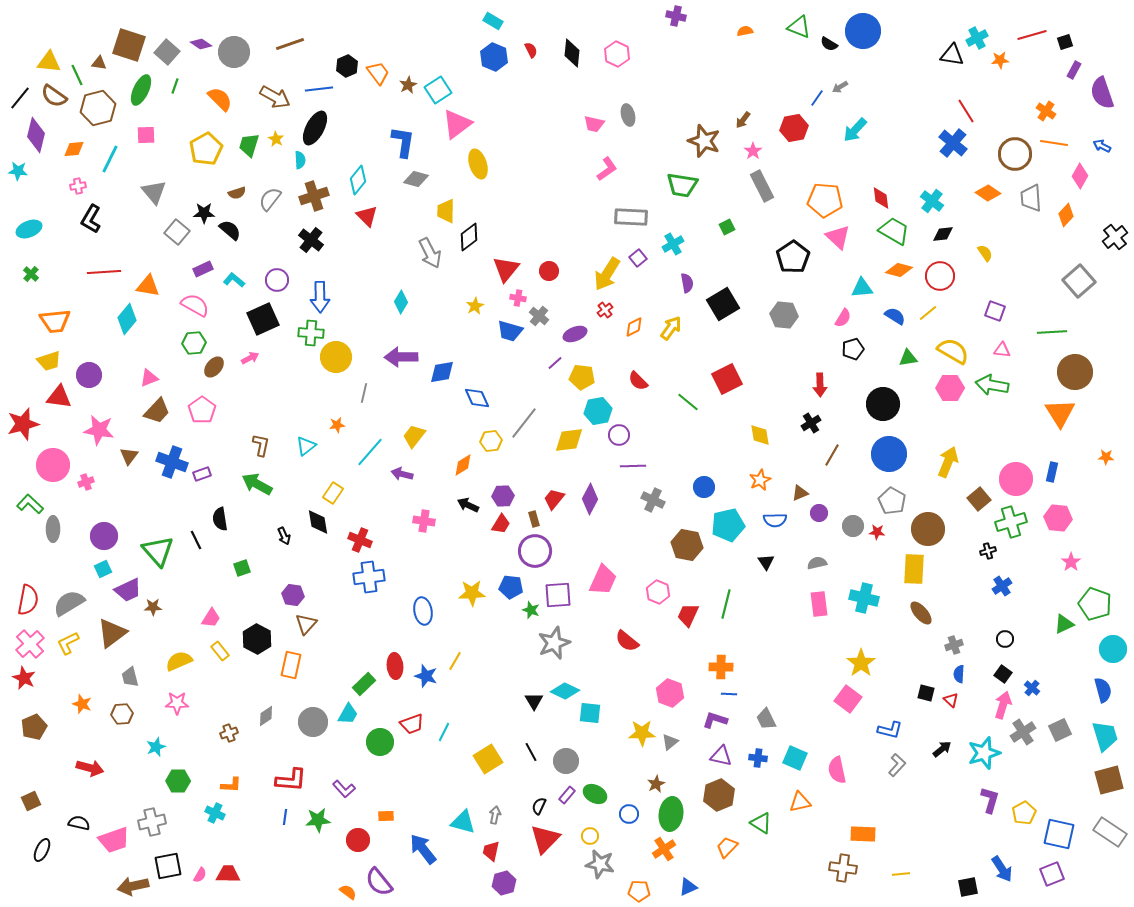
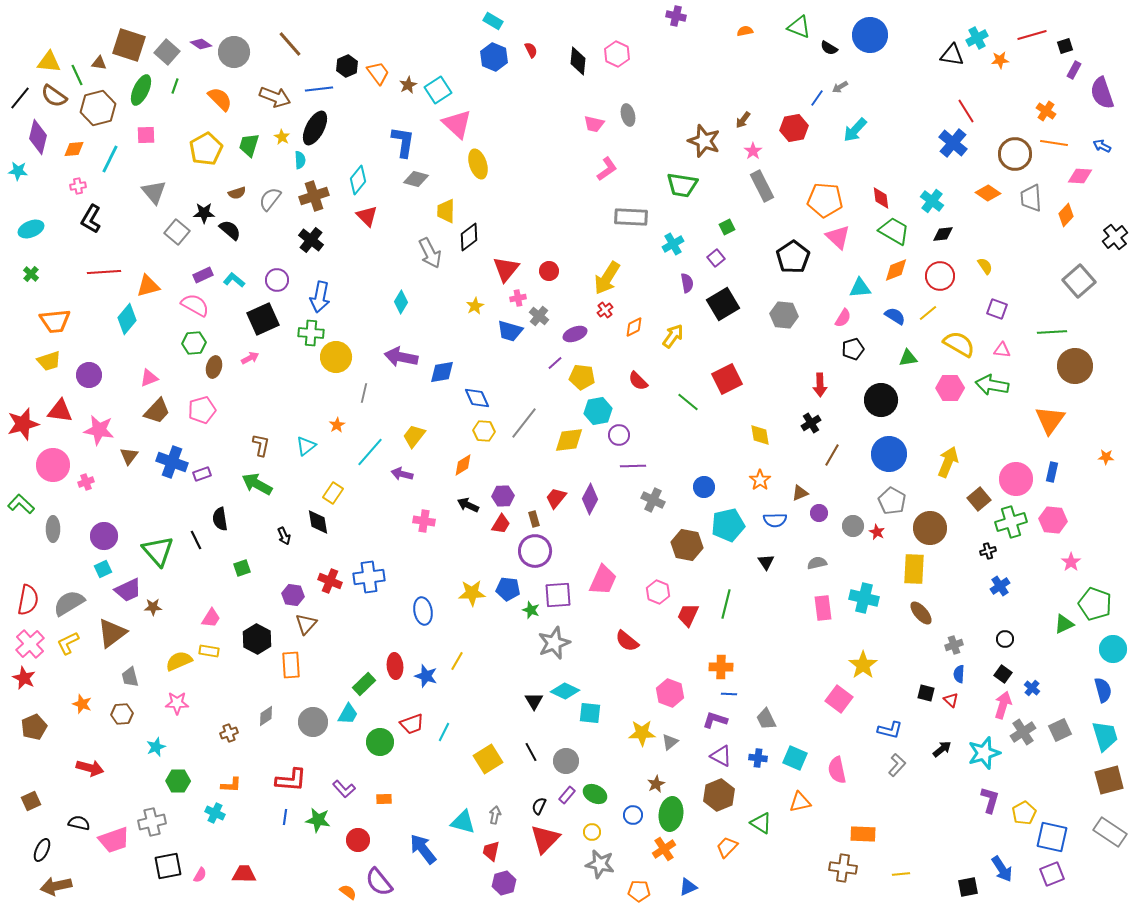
blue circle at (863, 31): moved 7 px right, 4 px down
black square at (1065, 42): moved 4 px down
brown line at (290, 44): rotated 68 degrees clockwise
black semicircle at (829, 44): moved 4 px down
black diamond at (572, 53): moved 6 px right, 8 px down
brown arrow at (275, 97): rotated 8 degrees counterclockwise
pink triangle at (457, 124): rotated 40 degrees counterclockwise
purple diamond at (36, 135): moved 2 px right, 2 px down
yellow star at (276, 139): moved 6 px right, 2 px up
pink diamond at (1080, 176): rotated 65 degrees clockwise
cyan ellipse at (29, 229): moved 2 px right
yellow semicircle at (985, 253): moved 13 px down
purple square at (638, 258): moved 78 px right
purple rectangle at (203, 269): moved 6 px down
orange diamond at (899, 270): moved 3 px left; rotated 36 degrees counterclockwise
yellow arrow at (607, 274): moved 4 px down
orange triangle at (148, 286): rotated 25 degrees counterclockwise
cyan triangle at (862, 288): moved 2 px left
blue arrow at (320, 297): rotated 12 degrees clockwise
pink cross at (518, 298): rotated 21 degrees counterclockwise
purple square at (995, 311): moved 2 px right, 2 px up
yellow arrow at (671, 328): moved 2 px right, 8 px down
yellow semicircle at (953, 351): moved 6 px right, 7 px up
purple arrow at (401, 357): rotated 12 degrees clockwise
brown ellipse at (214, 367): rotated 25 degrees counterclockwise
brown circle at (1075, 372): moved 6 px up
red triangle at (59, 397): moved 1 px right, 14 px down
black circle at (883, 404): moved 2 px left, 4 px up
pink pentagon at (202, 410): rotated 20 degrees clockwise
orange triangle at (1060, 413): moved 10 px left, 7 px down; rotated 8 degrees clockwise
orange star at (337, 425): rotated 21 degrees counterclockwise
yellow hexagon at (491, 441): moved 7 px left, 10 px up; rotated 10 degrees clockwise
orange star at (760, 480): rotated 10 degrees counterclockwise
red trapezoid at (554, 499): moved 2 px right, 1 px up
green L-shape at (30, 504): moved 9 px left
pink hexagon at (1058, 518): moved 5 px left, 2 px down
brown circle at (928, 529): moved 2 px right, 1 px up
red star at (877, 532): rotated 21 degrees clockwise
red cross at (360, 540): moved 30 px left, 41 px down
blue cross at (1002, 586): moved 2 px left
blue pentagon at (511, 587): moved 3 px left, 2 px down
pink rectangle at (819, 604): moved 4 px right, 4 px down
yellow rectangle at (220, 651): moved 11 px left; rotated 42 degrees counterclockwise
yellow line at (455, 661): moved 2 px right
yellow star at (861, 663): moved 2 px right, 2 px down
orange rectangle at (291, 665): rotated 16 degrees counterclockwise
pink square at (848, 699): moved 9 px left
purple triangle at (721, 756): rotated 15 degrees clockwise
blue circle at (629, 814): moved 4 px right, 1 px down
orange rectangle at (386, 816): moved 2 px left, 17 px up
green star at (318, 820): rotated 15 degrees clockwise
blue square at (1059, 834): moved 7 px left, 3 px down
yellow circle at (590, 836): moved 2 px right, 4 px up
red trapezoid at (228, 874): moved 16 px right
brown arrow at (133, 886): moved 77 px left
